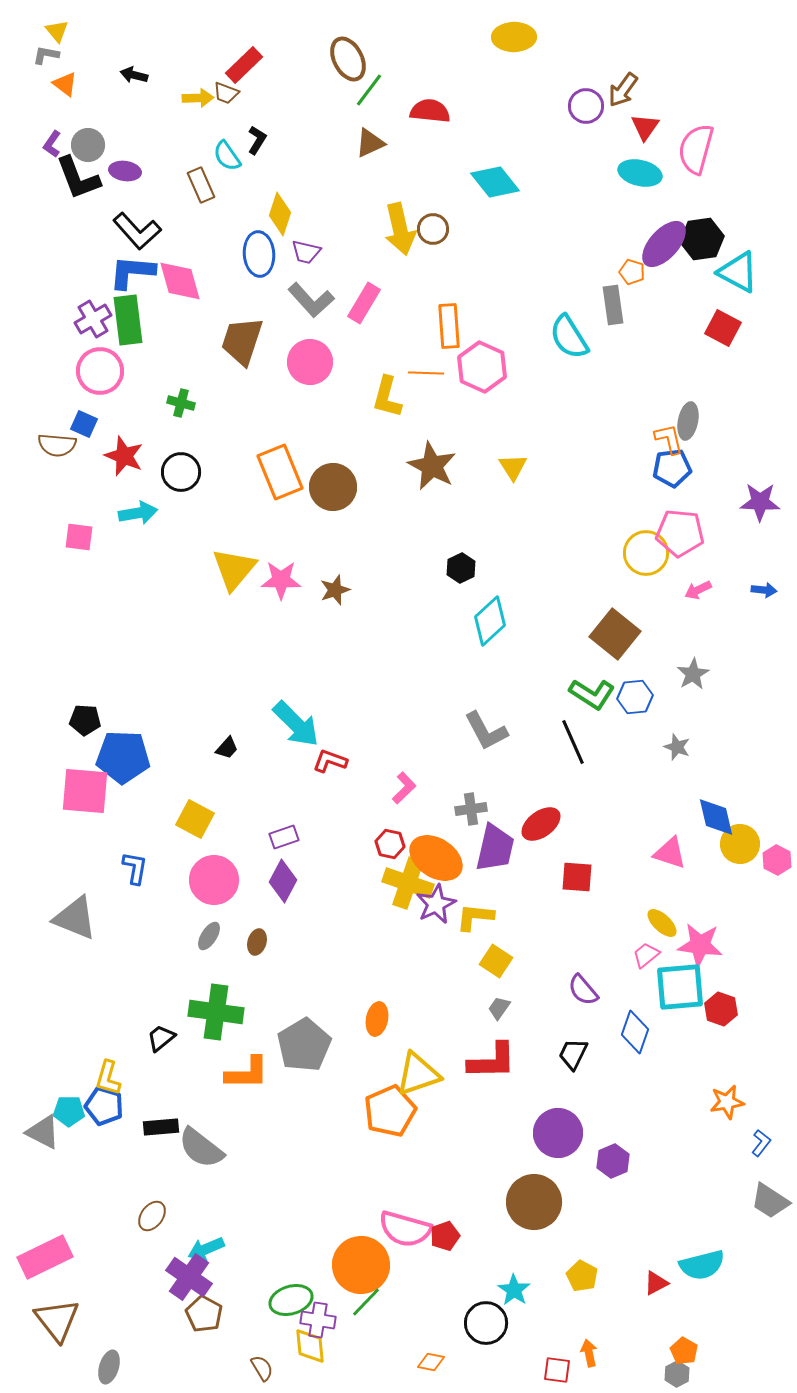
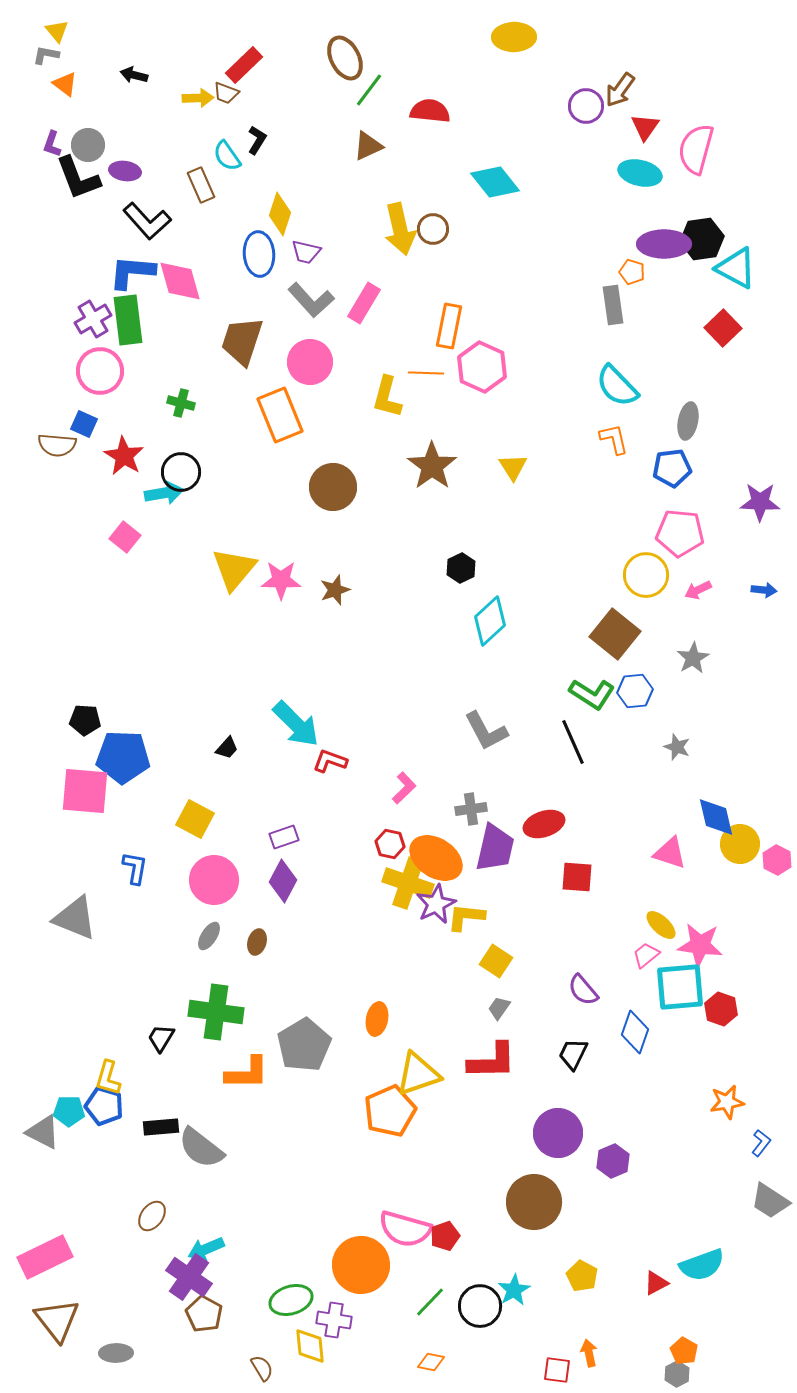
brown ellipse at (348, 59): moved 3 px left, 1 px up
brown arrow at (623, 90): moved 3 px left
brown triangle at (370, 143): moved 2 px left, 3 px down
purple L-shape at (52, 144): rotated 16 degrees counterclockwise
black L-shape at (137, 231): moved 10 px right, 10 px up
purple ellipse at (664, 244): rotated 48 degrees clockwise
cyan triangle at (738, 272): moved 2 px left, 4 px up
orange rectangle at (449, 326): rotated 15 degrees clockwise
red square at (723, 328): rotated 18 degrees clockwise
cyan semicircle at (569, 337): moved 48 px right, 49 px down; rotated 12 degrees counterclockwise
orange L-shape at (669, 439): moved 55 px left
red star at (124, 456): rotated 9 degrees clockwise
brown star at (432, 466): rotated 9 degrees clockwise
orange rectangle at (280, 472): moved 57 px up
cyan arrow at (138, 513): moved 26 px right, 20 px up
pink square at (79, 537): moved 46 px right; rotated 32 degrees clockwise
yellow circle at (646, 553): moved 22 px down
gray star at (693, 674): moved 16 px up
blue hexagon at (635, 697): moved 6 px up
red ellipse at (541, 824): moved 3 px right; rotated 18 degrees clockwise
yellow L-shape at (475, 917): moved 9 px left
yellow ellipse at (662, 923): moved 1 px left, 2 px down
black trapezoid at (161, 1038): rotated 20 degrees counterclockwise
cyan semicircle at (702, 1265): rotated 6 degrees counterclockwise
cyan star at (514, 1290): rotated 8 degrees clockwise
green line at (366, 1302): moved 64 px right
purple cross at (318, 1320): moved 16 px right
black circle at (486, 1323): moved 6 px left, 17 px up
gray ellipse at (109, 1367): moved 7 px right, 14 px up; rotated 72 degrees clockwise
